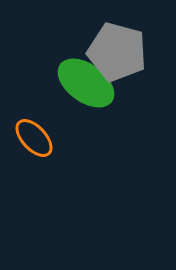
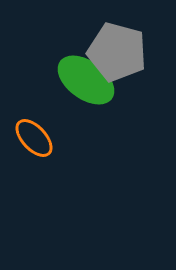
green ellipse: moved 3 px up
